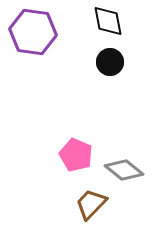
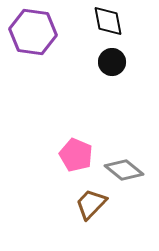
black circle: moved 2 px right
